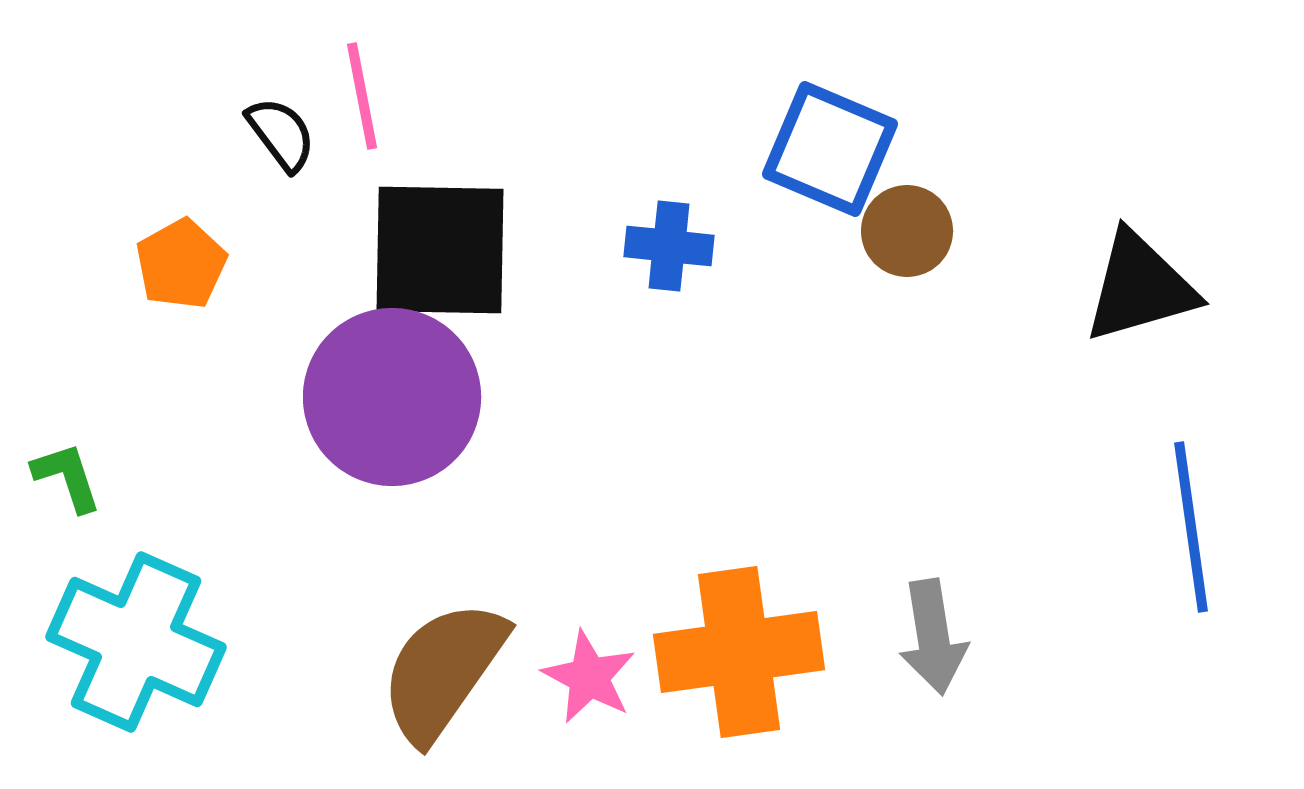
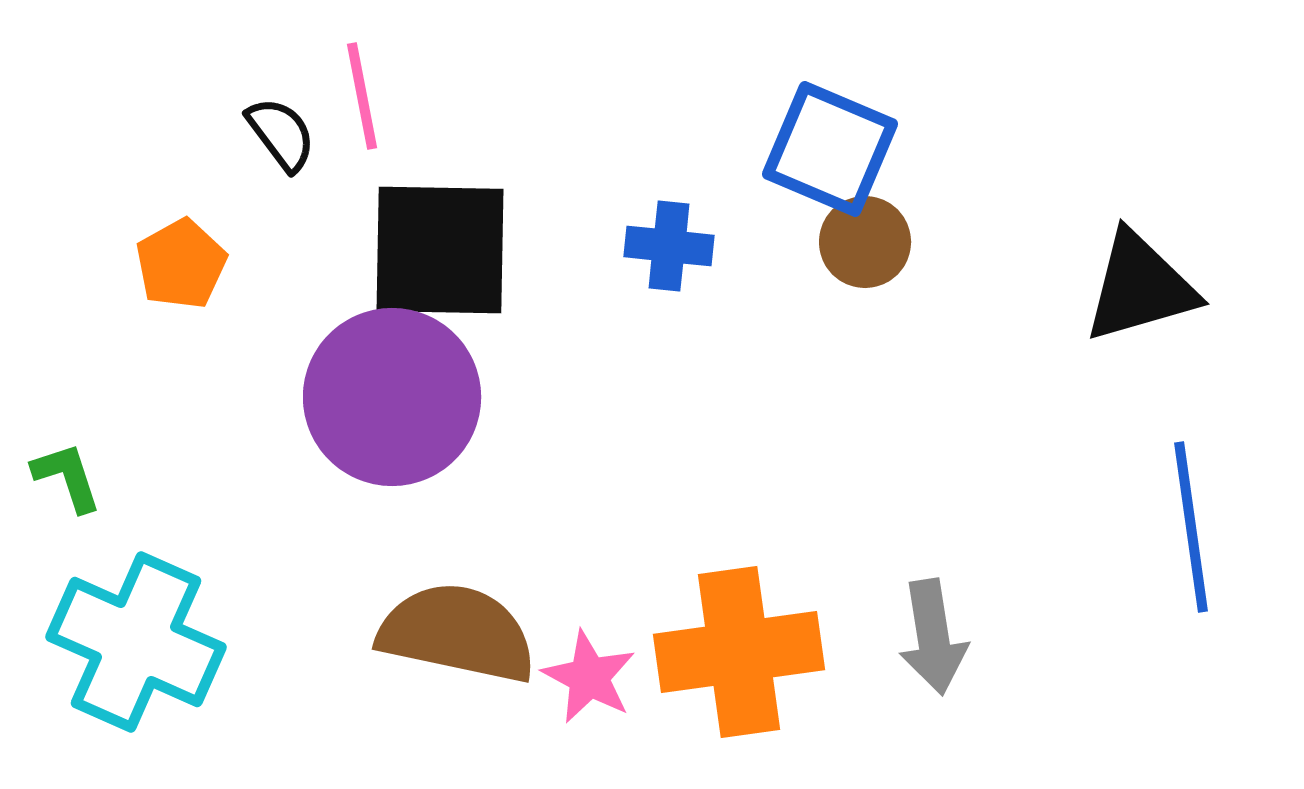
brown circle: moved 42 px left, 11 px down
brown semicircle: moved 14 px right, 38 px up; rotated 67 degrees clockwise
